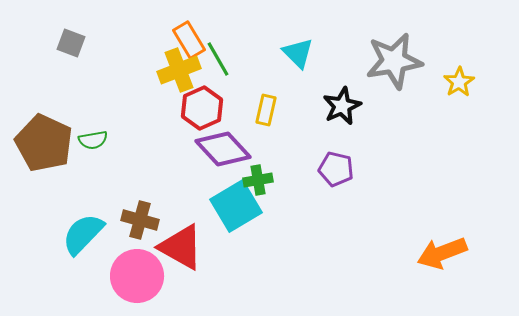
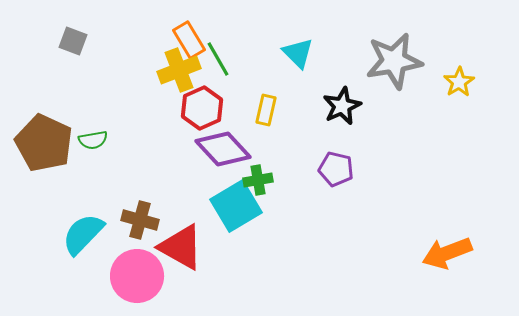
gray square: moved 2 px right, 2 px up
orange arrow: moved 5 px right
